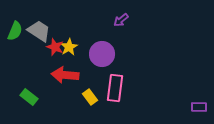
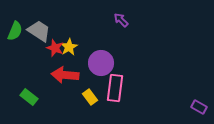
purple arrow: rotated 84 degrees clockwise
red star: moved 1 px down
purple circle: moved 1 px left, 9 px down
purple rectangle: rotated 28 degrees clockwise
